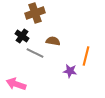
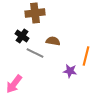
brown cross: rotated 12 degrees clockwise
pink arrow: moved 2 px left; rotated 72 degrees counterclockwise
